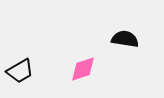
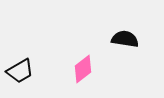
pink diamond: rotated 20 degrees counterclockwise
